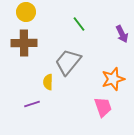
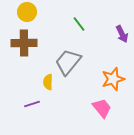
yellow circle: moved 1 px right
pink trapezoid: moved 1 px left, 1 px down; rotated 20 degrees counterclockwise
